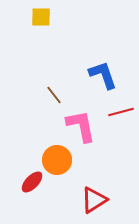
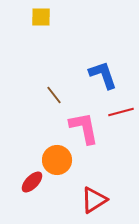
pink L-shape: moved 3 px right, 2 px down
